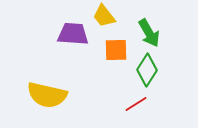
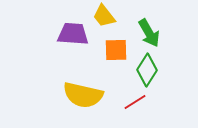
yellow semicircle: moved 36 px right
red line: moved 1 px left, 2 px up
